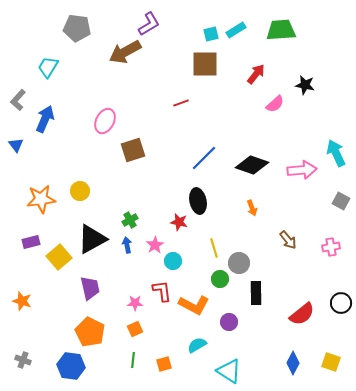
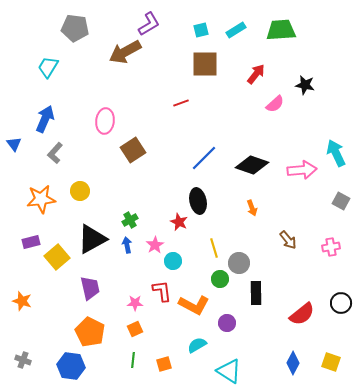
gray pentagon at (77, 28): moved 2 px left
cyan square at (211, 34): moved 10 px left, 4 px up
gray L-shape at (18, 100): moved 37 px right, 53 px down
pink ellipse at (105, 121): rotated 20 degrees counterclockwise
blue triangle at (16, 145): moved 2 px left, 1 px up
brown square at (133, 150): rotated 15 degrees counterclockwise
red star at (179, 222): rotated 12 degrees clockwise
yellow square at (59, 257): moved 2 px left
purple circle at (229, 322): moved 2 px left, 1 px down
